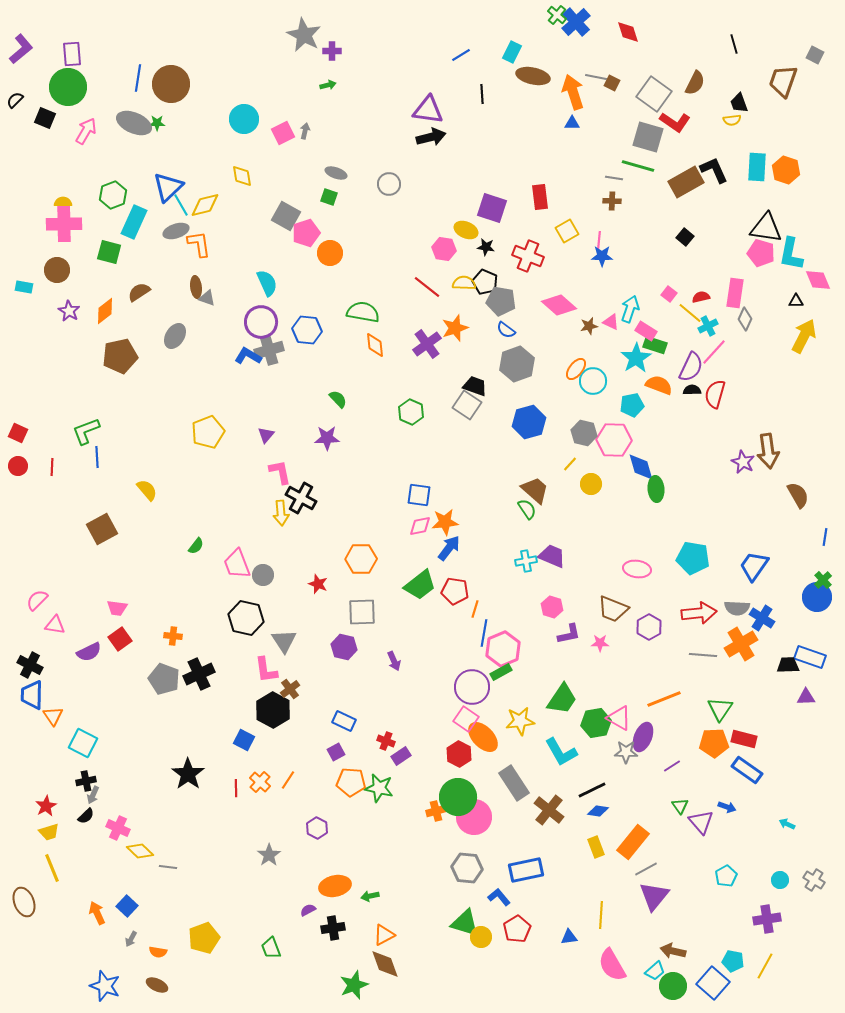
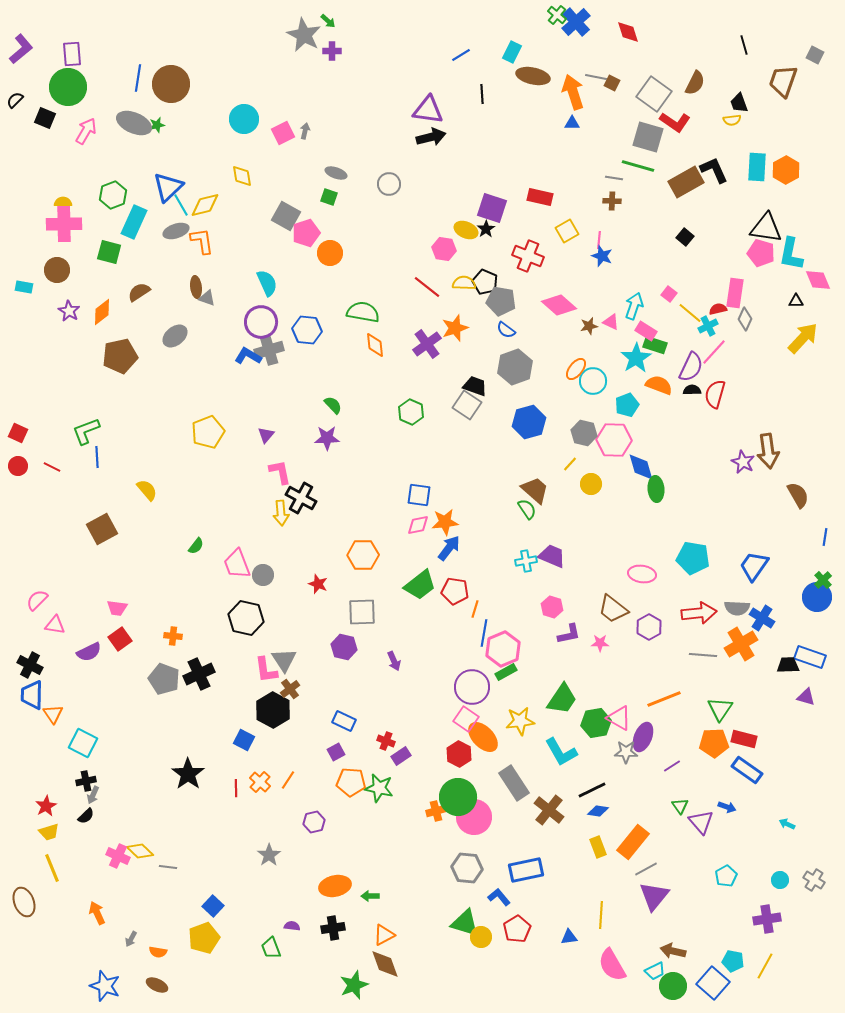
black line at (734, 44): moved 10 px right, 1 px down
green arrow at (328, 85): moved 64 px up; rotated 56 degrees clockwise
green star at (157, 123): moved 2 px down; rotated 14 degrees counterclockwise
orange hexagon at (786, 170): rotated 12 degrees clockwise
red rectangle at (540, 197): rotated 70 degrees counterclockwise
orange L-shape at (199, 244): moved 3 px right, 3 px up
black star at (486, 247): moved 18 px up; rotated 30 degrees clockwise
blue star at (602, 256): rotated 20 degrees clockwise
red semicircle at (701, 297): moved 17 px right, 12 px down
cyan arrow at (630, 309): moved 4 px right, 3 px up
orange diamond at (105, 311): moved 3 px left, 1 px down
gray ellipse at (175, 336): rotated 20 degrees clockwise
yellow arrow at (804, 336): moved 1 px left, 2 px down; rotated 16 degrees clockwise
gray hexagon at (517, 364): moved 2 px left, 3 px down
green semicircle at (338, 399): moved 5 px left, 6 px down
cyan pentagon at (632, 405): moved 5 px left; rotated 10 degrees counterclockwise
red line at (52, 467): rotated 66 degrees counterclockwise
pink diamond at (420, 526): moved 2 px left, 1 px up
orange hexagon at (361, 559): moved 2 px right, 4 px up
pink ellipse at (637, 569): moved 5 px right, 5 px down
brown trapezoid at (613, 609): rotated 16 degrees clockwise
gray triangle at (284, 641): moved 19 px down
green rectangle at (501, 672): moved 5 px right
purple triangle at (806, 697): rotated 18 degrees clockwise
orange triangle at (53, 716): moved 2 px up
pink cross at (118, 828): moved 28 px down
purple hexagon at (317, 828): moved 3 px left, 6 px up; rotated 20 degrees clockwise
yellow rectangle at (596, 847): moved 2 px right
green arrow at (370, 896): rotated 12 degrees clockwise
blue square at (127, 906): moved 86 px right
purple semicircle at (308, 910): moved 16 px left, 16 px down; rotated 35 degrees clockwise
cyan trapezoid at (655, 971): rotated 15 degrees clockwise
